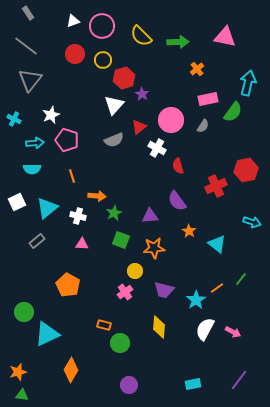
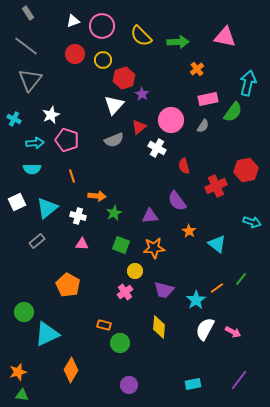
red semicircle at (178, 166): moved 6 px right
green square at (121, 240): moved 5 px down
